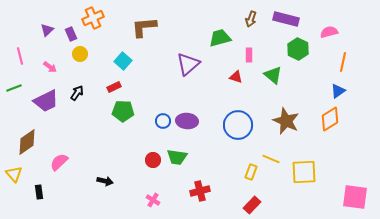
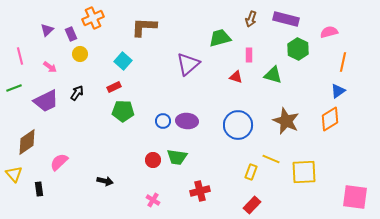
brown L-shape at (144, 27): rotated 8 degrees clockwise
green triangle at (273, 75): rotated 24 degrees counterclockwise
black rectangle at (39, 192): moved 3 px up
